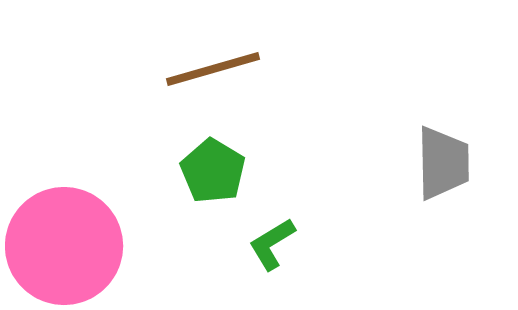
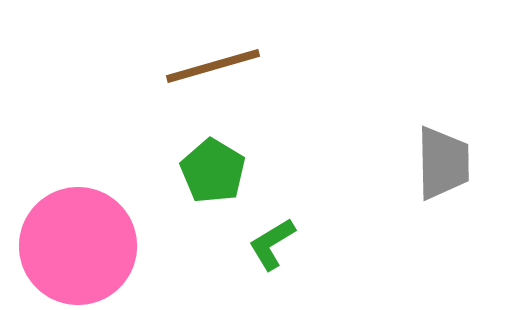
brown line: moved 3 px up
pink circle: moved 14 px right
